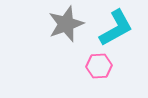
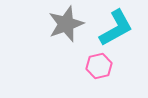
pink hexagon: rotated 10 degrees counterclockwise
